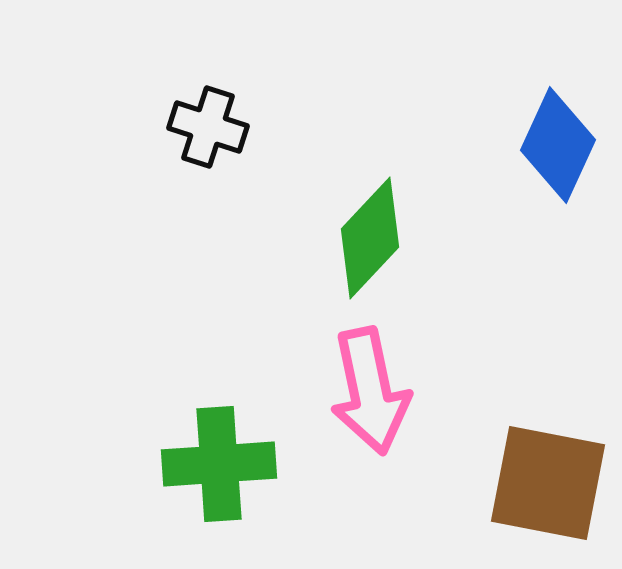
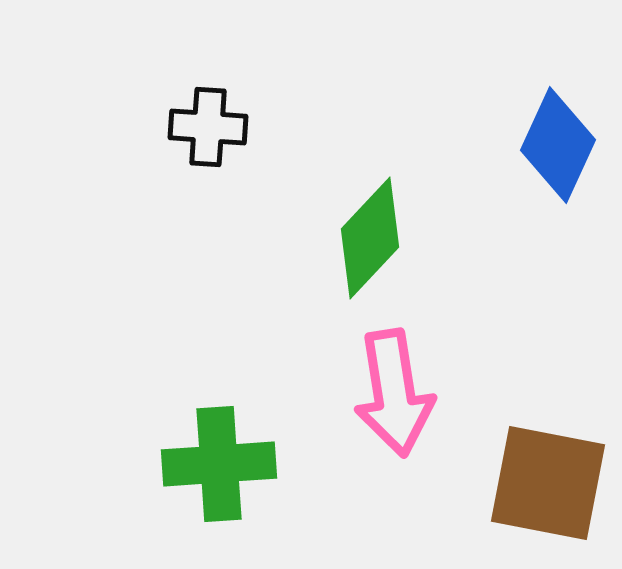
black cross: rotated 14 degrees counterclockwise
pink arrow: moved 24 px right, 2 px down; rotated 3 degrees clockwise
